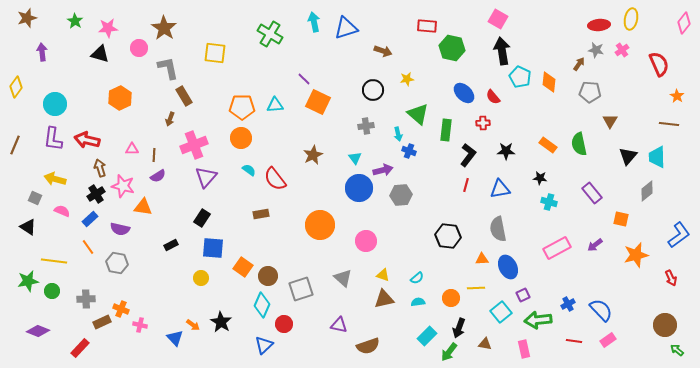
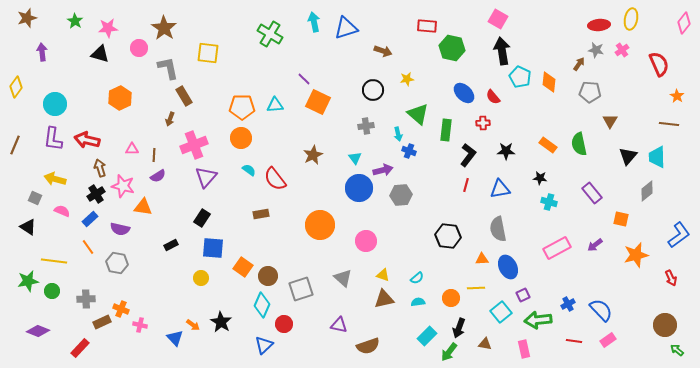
yellow square at (215, 53): moved 7 px left
